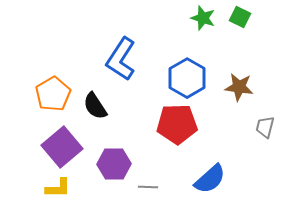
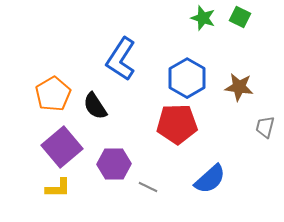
gray line: rotated 24 degrees clockwise
